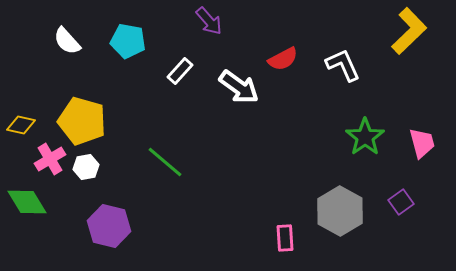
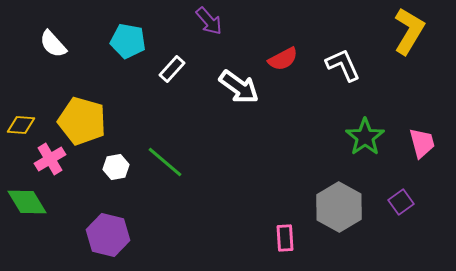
yellow L-shape: rotated 15 degrees counterclockwise
white semicircle: moved 14 px left, 3 px down
white rectangle: moved 8 px left, 2 px up
yellow diamond: rotated 8 degrees counterclockwise
white hexagon: moved 30 px right
gray hexagon: moved 1 px left, 4 px up
purple hexagon: moved 1 px left, 9 px down
